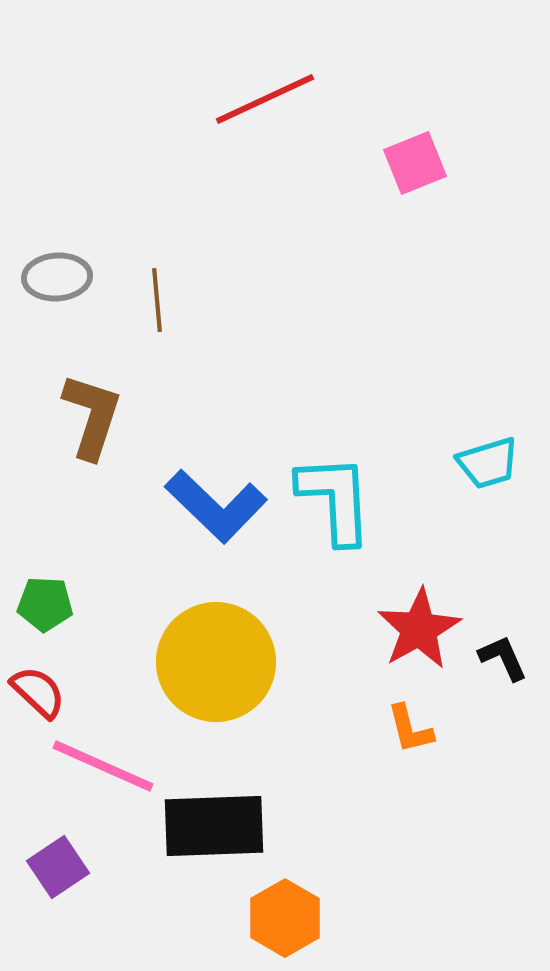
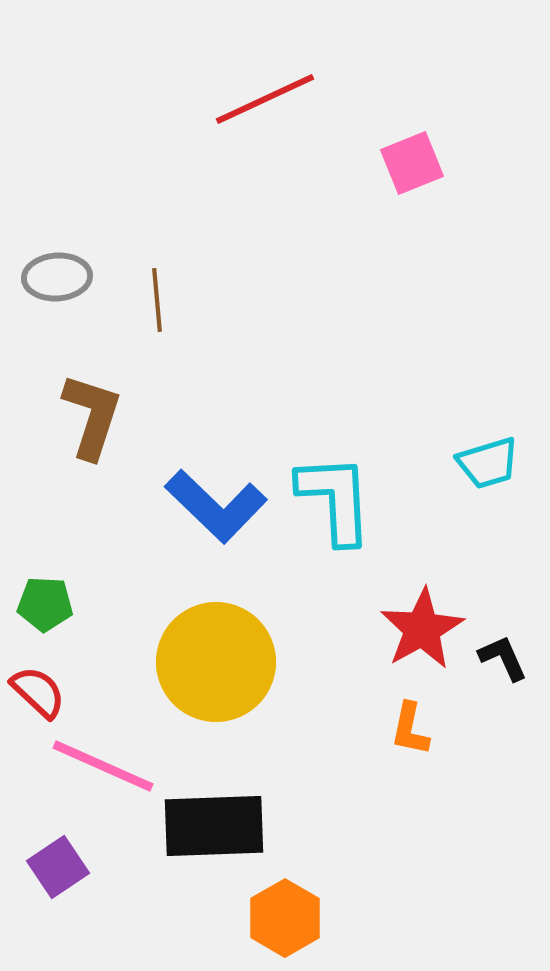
pink square: moved 3 px left
red star: moved 3 px right
orange L-shape: rotated 26 degrees clockwise
